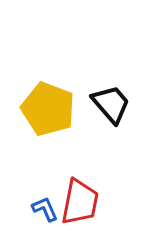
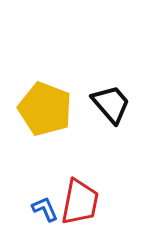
yellow pentagon: moved 3 px left
